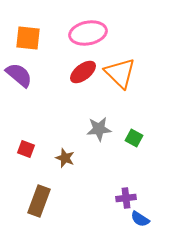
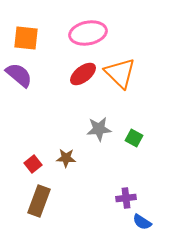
orange square: moved 2 px left
red ellipse: moved 2 px down
red square: moved 7 px right, 15 px down; rotated 30 degrees clockwise
brown star: moved 1 px right; rotated 18 degrees counterclockwise
blue semicircle: moved 2 px right, 3 px down
